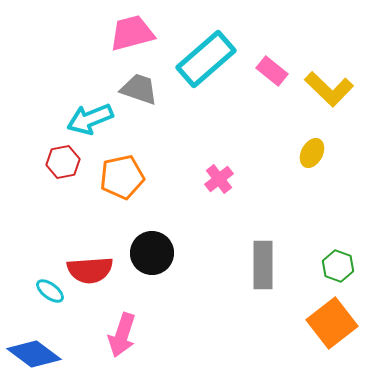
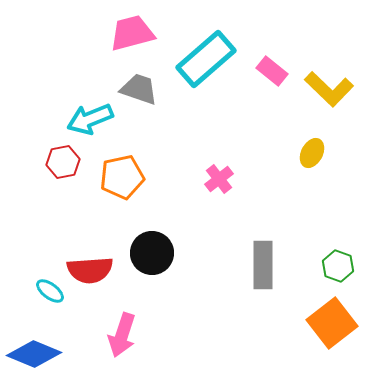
blue diamond: rotated 14 degrees counterclockwise
